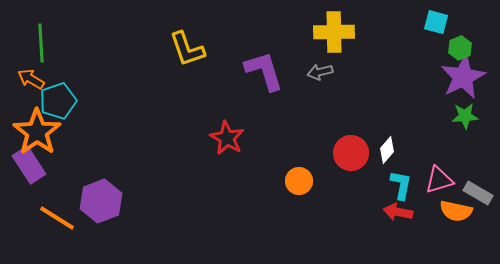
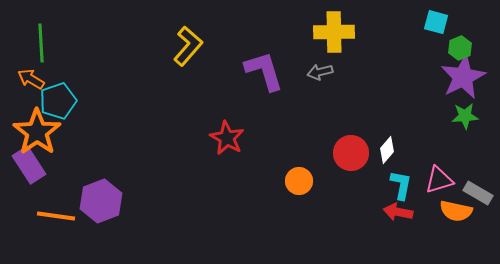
yellow L-shape: moved 1 px right, 3 px up; rotated 120 degrees counterclockwise
orange line: moved 1 px left, 2 px up; rotated 24 degrees counterclockwise
